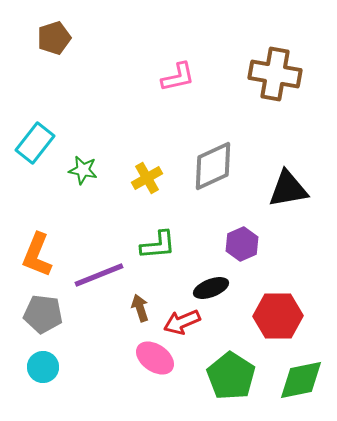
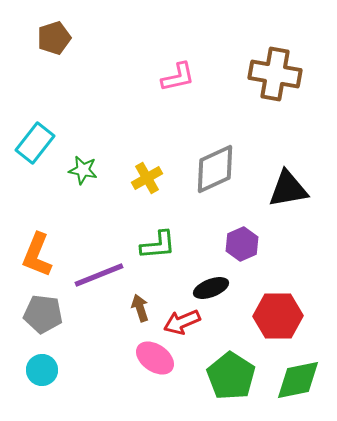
gray diamond: moved 2 px right, 3 px down
cyan circle: moved 1 px left, 3 px down
green diamond: moved 3 px left
